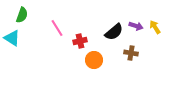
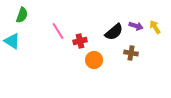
pink line: moved 1 px right, 3 px down
cyan triangle: moved 3 px down
